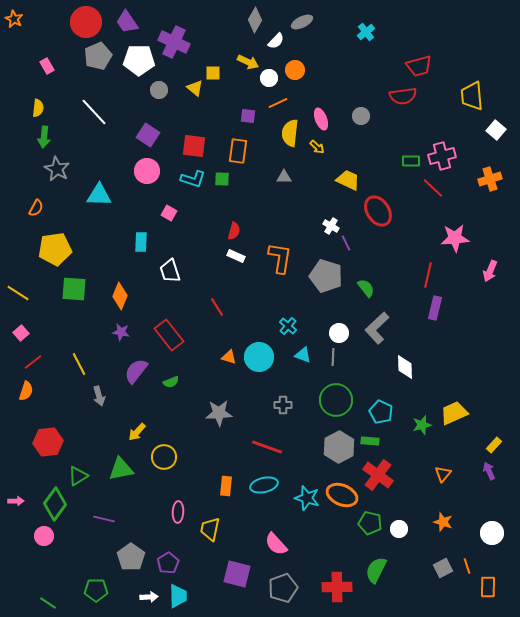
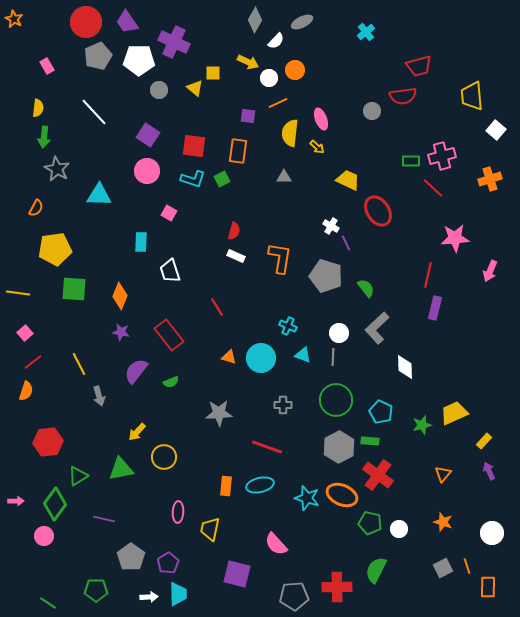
gray circle at (361, 116): moved 11 px right, 5 px up
green square at (222, 179): rotated 28 degrees counterclockwise
yellow line at (18, 293): rotated 25 degrees counterclockwise
cyan cross at (288, 326): rotated 18 degrees counterclockwise
pink square at (21, 333): moved 4 px right
cyan circle at (259, 357): moved 2 px right, 1 px down
yellow rectangle at (494, 445): moved 10 px left, 4 px up
cyan ellipse at (264, 485): moved 4 px left
gray pentagon at (283, 588): moved 11 px right, 8 px down; rotated 16 degrees clockwise
cyan trapezoid at (178, 596): moved 2 px up
